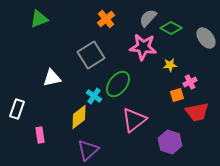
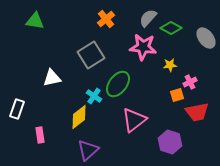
green triangle: moved 4 px left, 2 px down; rotated 30 degrees clockwise
